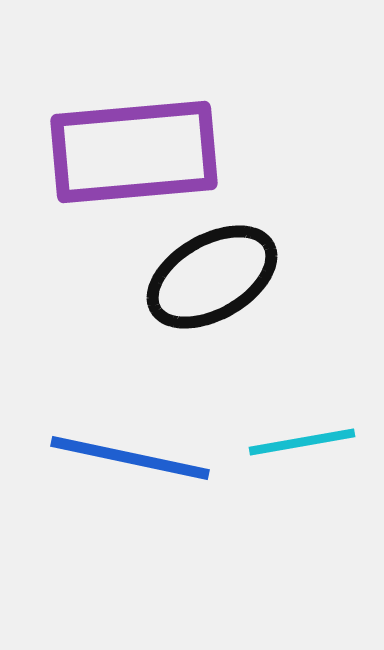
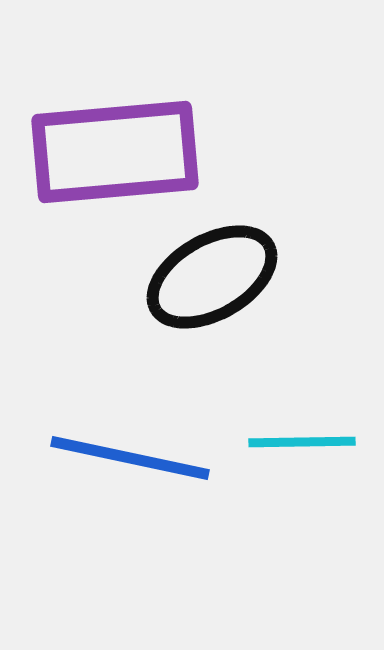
purple rectangle: moved 19 px left
cyan line: rotated 9 degrees clockwise
